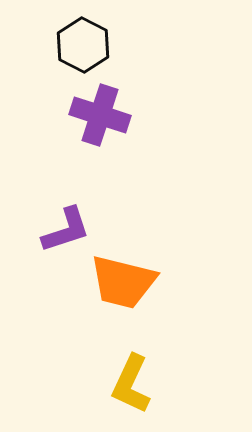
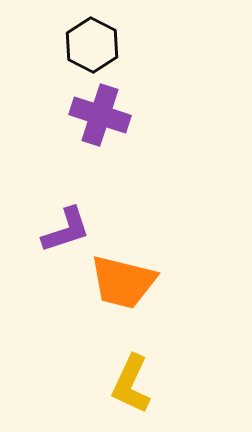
black hexagon: moved 9 px right
